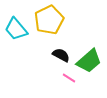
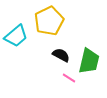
yellow pentagon: moved 1 px down
cyan trapezoid: moved 7 px down; rotated 90 degrees counterclockwise
green trapezoid: rotated 36 degrees counterclockwise
